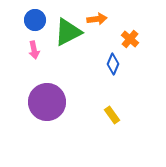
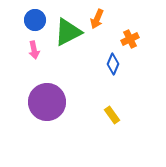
orange arrow: rotated 120 degrees clockwise
orange cross: rotated 24 degrees clockwise
